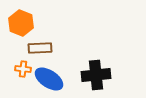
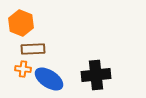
brown rectangle: moved 7 px left, 1 px down
